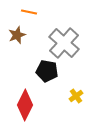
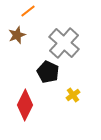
orange line: moved 1 px left, 1 px up; rotated 49 degrees counterclockwise
black pentagon: moved 1 px right, 1 px down; rotated 15 degrees clockwise
yellow cross: moved 3 px left, 1 px up
